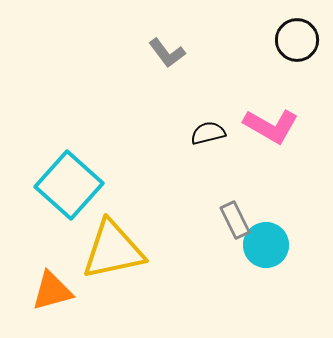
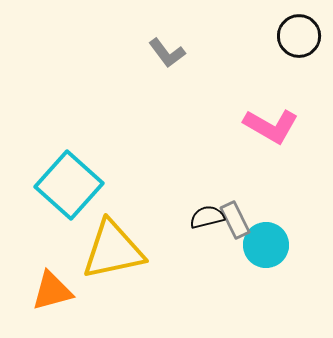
black circle: moved 2 px right, 4 px up
black semicircle: moved 1 px left, 84 px down
